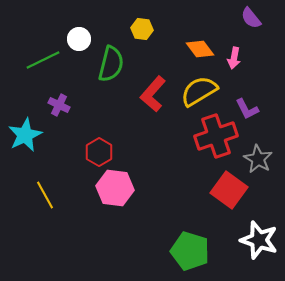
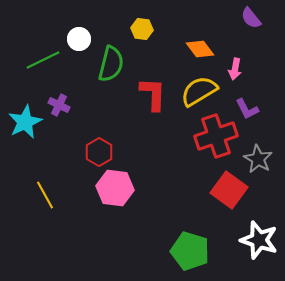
pink arrow: moved 1 px right, 11 px down
red L-shape: rotated 141 degrees clockwise
cyan star: moved 13 px up
